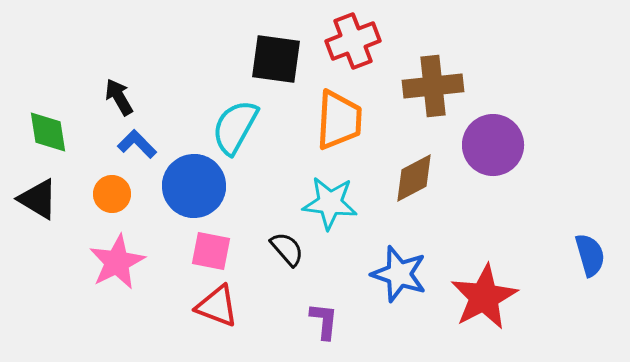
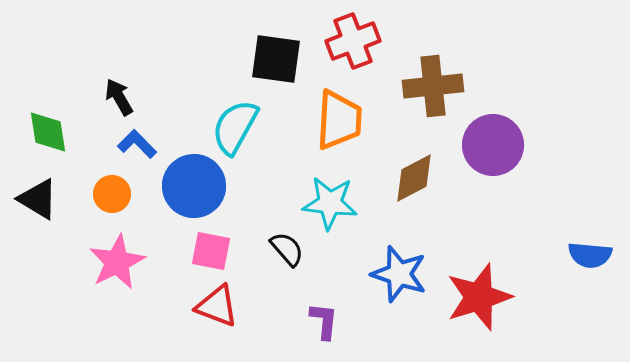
blue semicircle: rotated 111 degrees clockwise
red star: moved 5 px left; rotated 10 degrees clockwise
